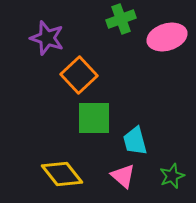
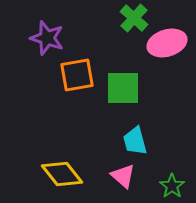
green cross: moved 13 px right, 1 px up; rotated 28 degrees counterclockwise
pink ellipse: moved 6 px down
orange square: moved 2 px left; rotated 33 degrees clockwise
green square: moved 29 px right, 30 px up
green star: moved 10 px down; rotated 15 degrees counterclockwise
